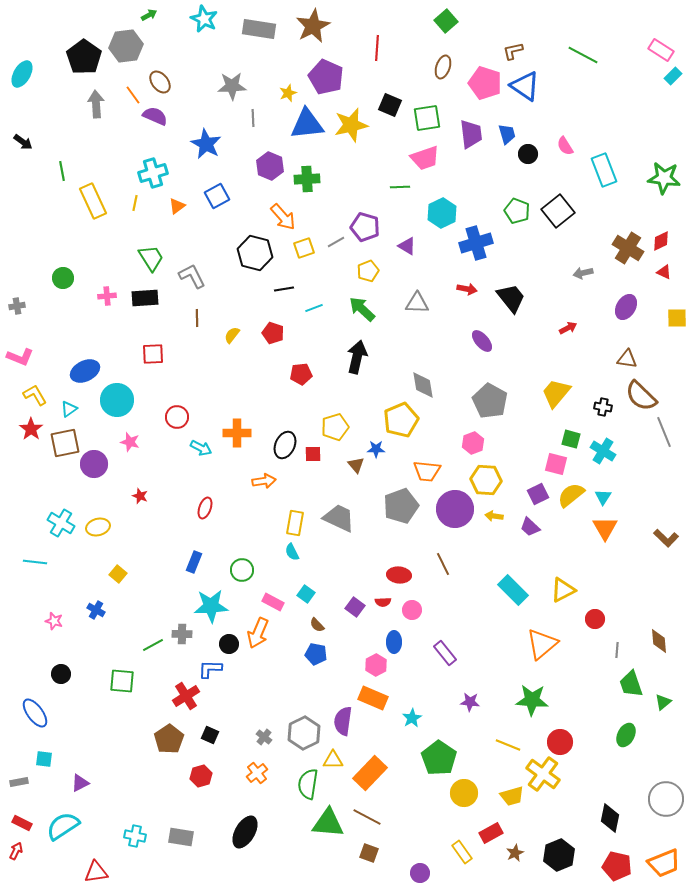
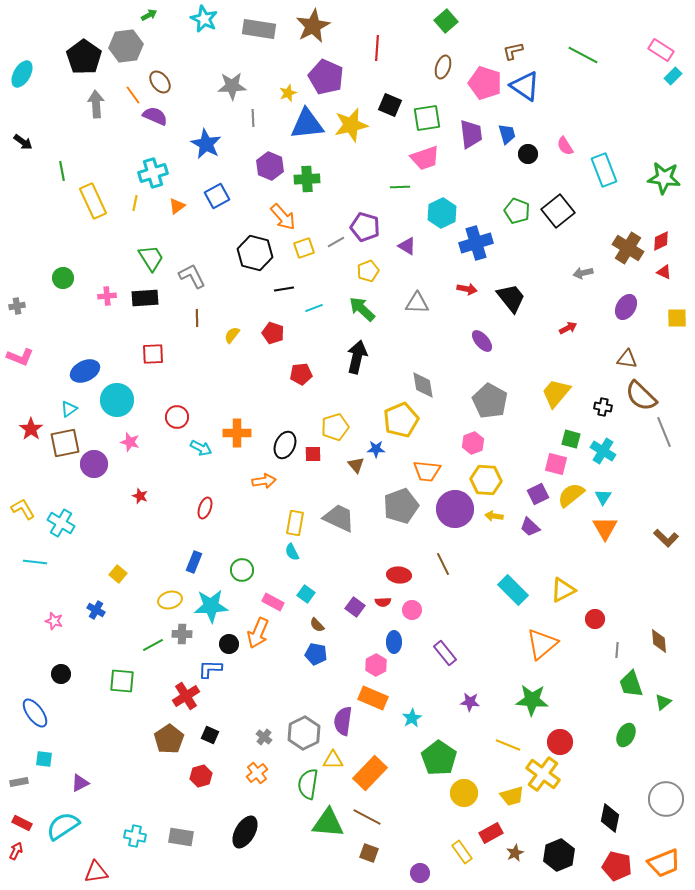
yellow L-shape at (35, 395): moved 12 px left, 114 px down
yellow ellipse at (98, 527): moved 72 px right, 73 px down
